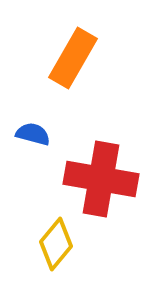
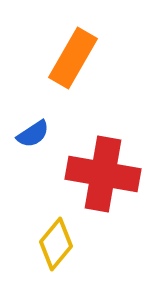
blue semicircle: rotated 132 degrees clockwise
red cross: moved 2 px right, 5 px up
